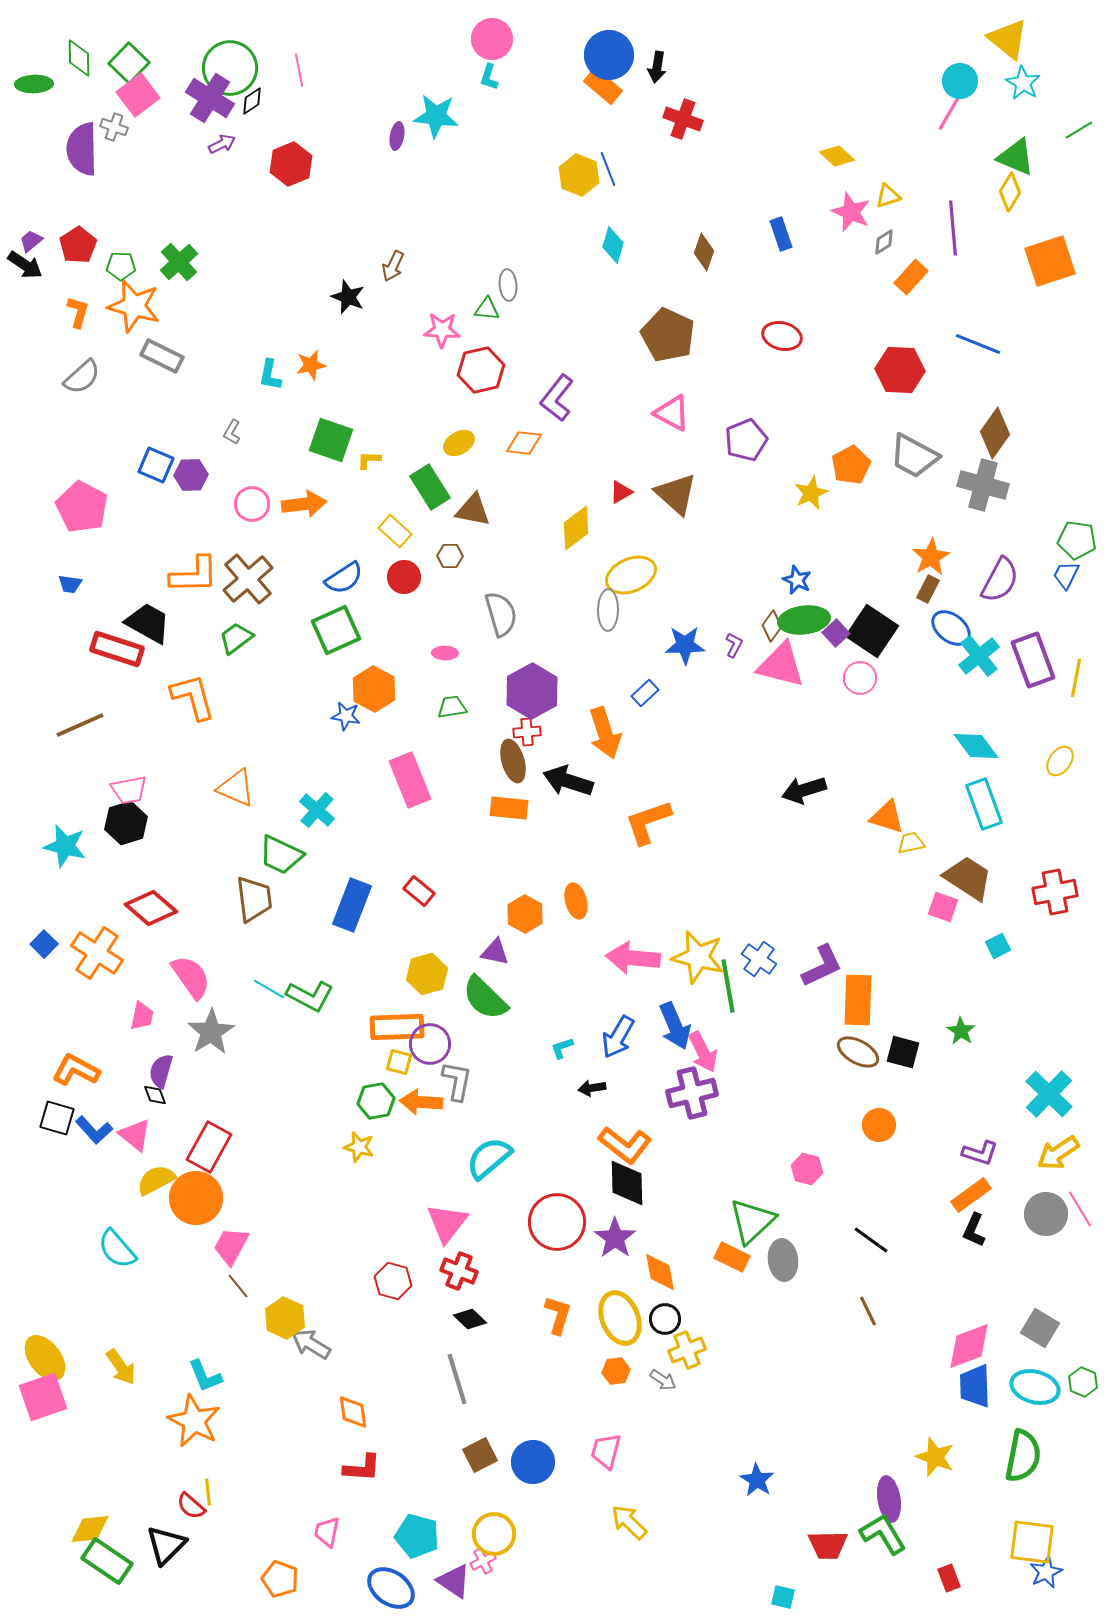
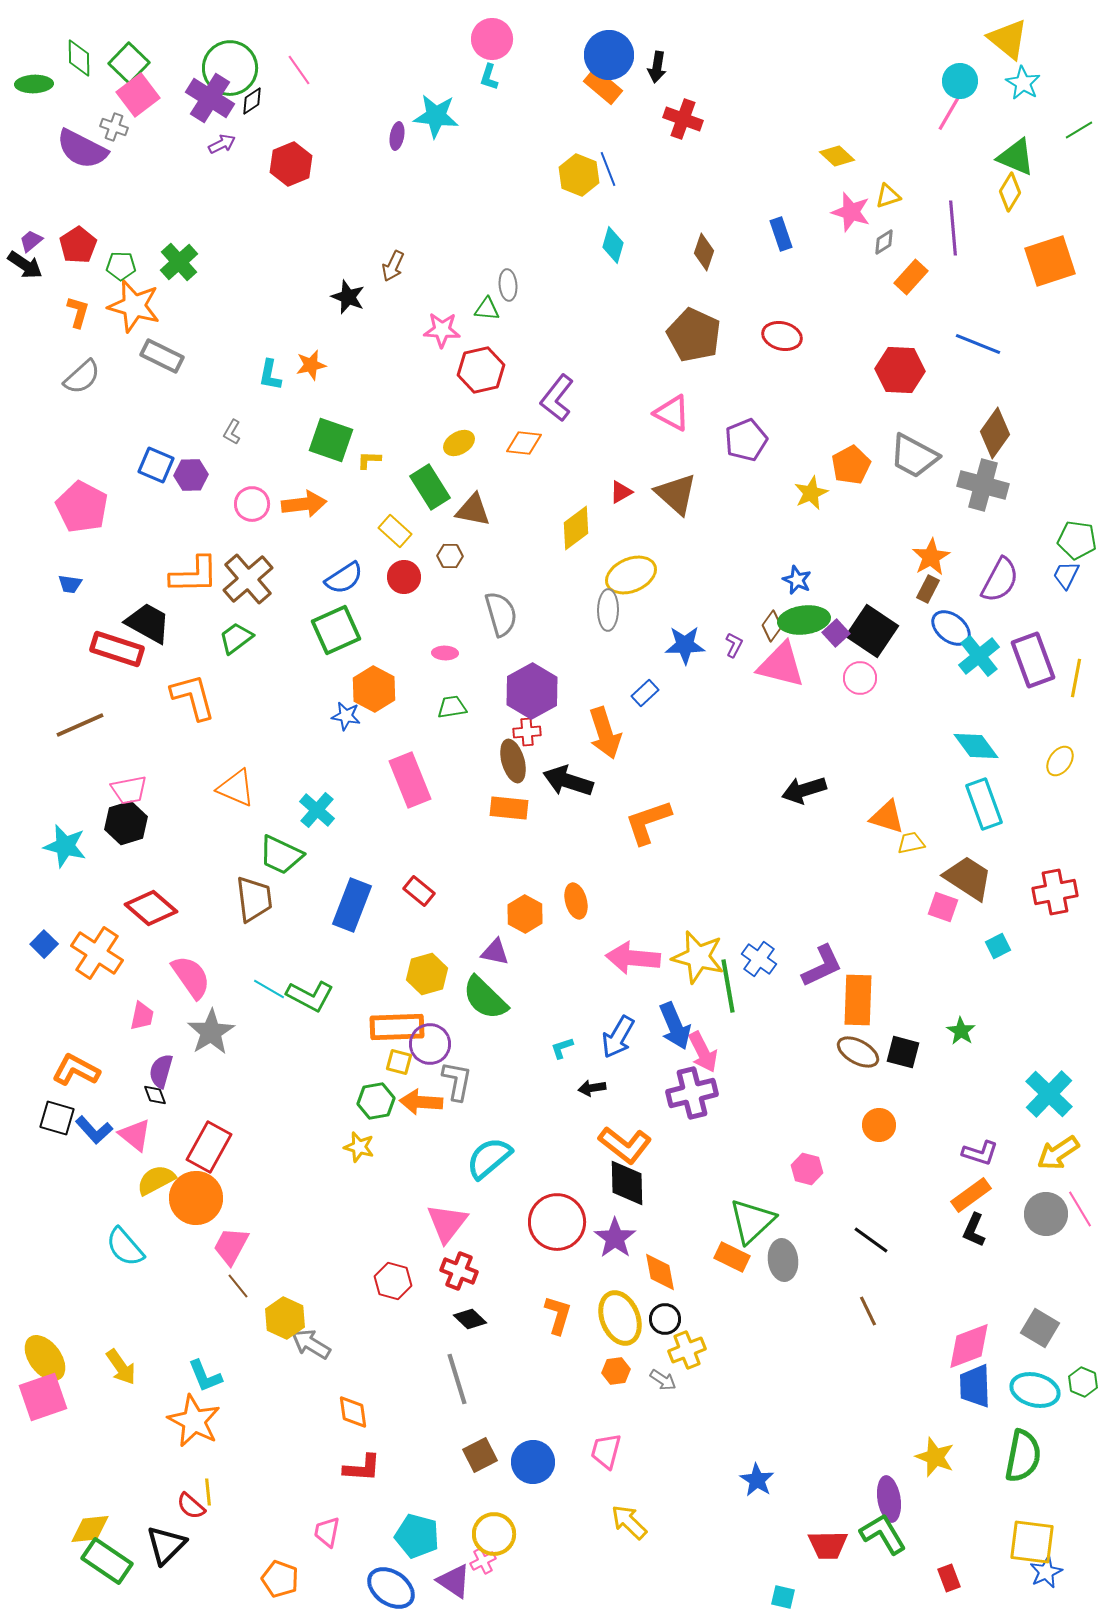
pink line at (299, 70): rotated 24 degrees counterclockwise
purple semicircle at (82, 149): rotated 62 degrees counterclockwise
pink star at (851, 212): rotated 6 degrees counterclockwise
brown pentagon at (668, 335): moved 26 px right
cyan semicircle at (117, 1249): moved 8 px right, 2 px up
cyan ellipse at (1035, 1387): moved 3 px down
